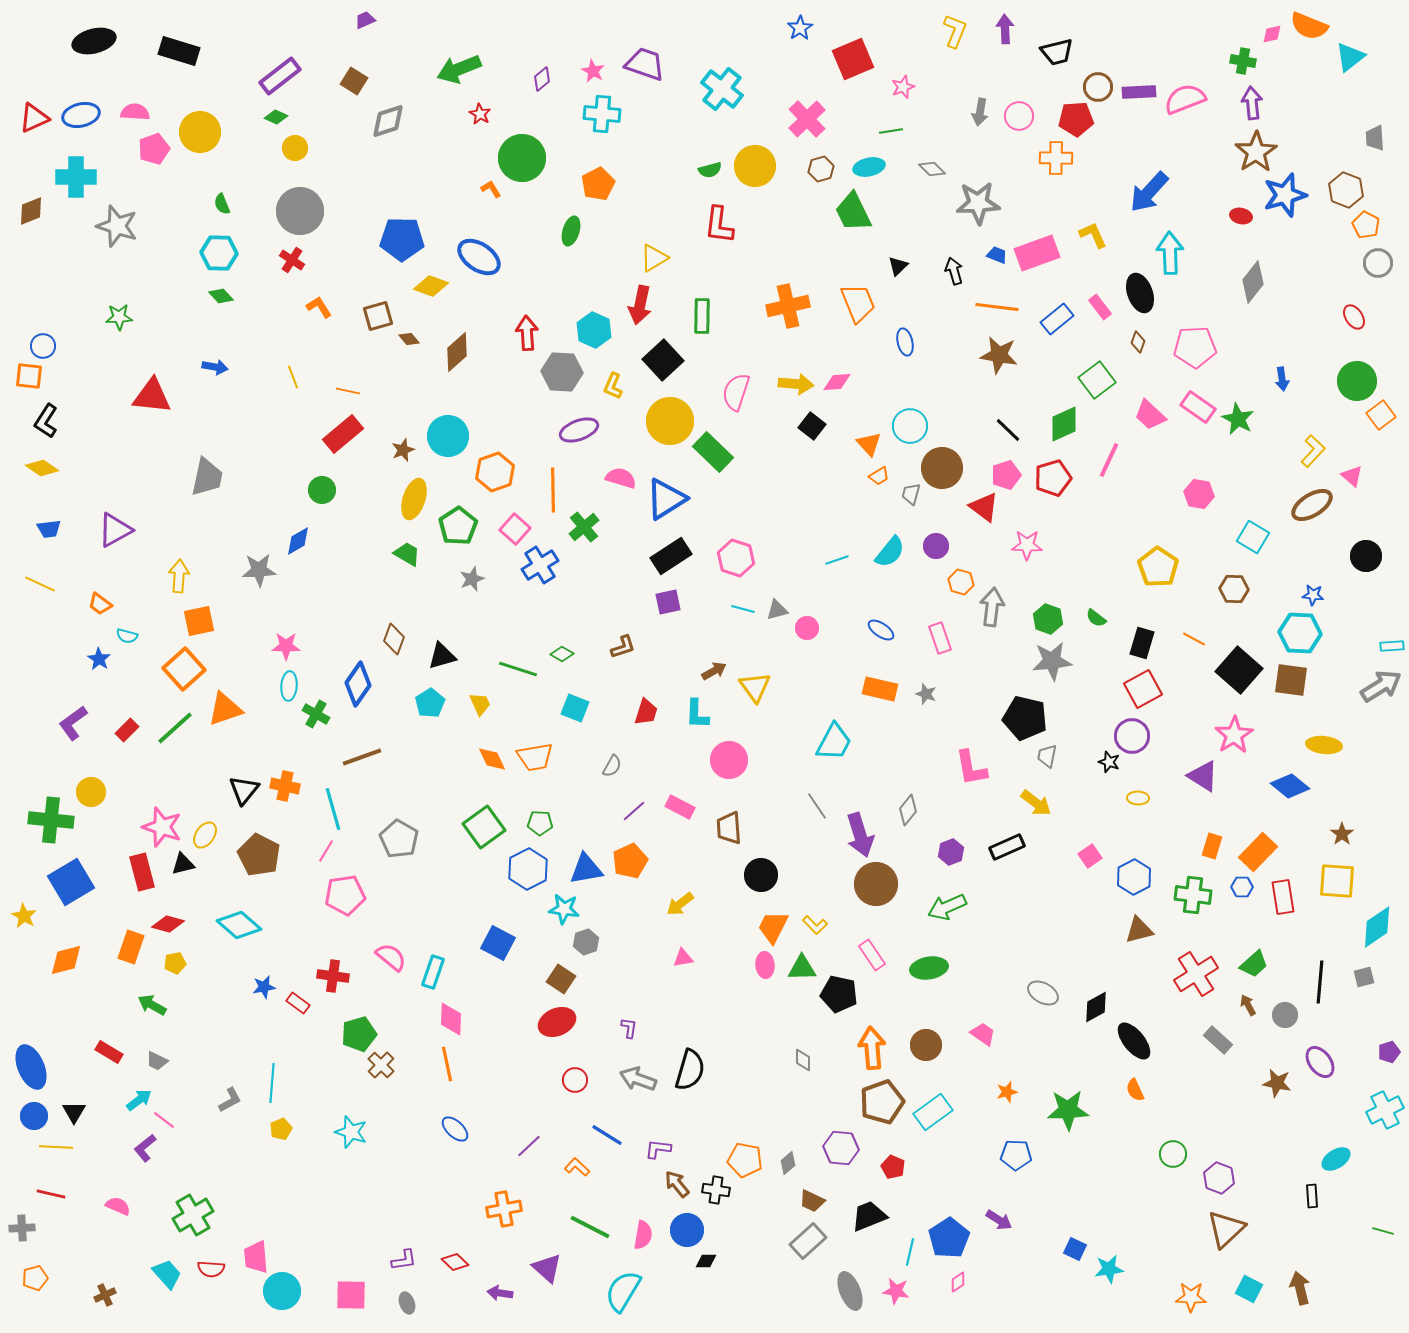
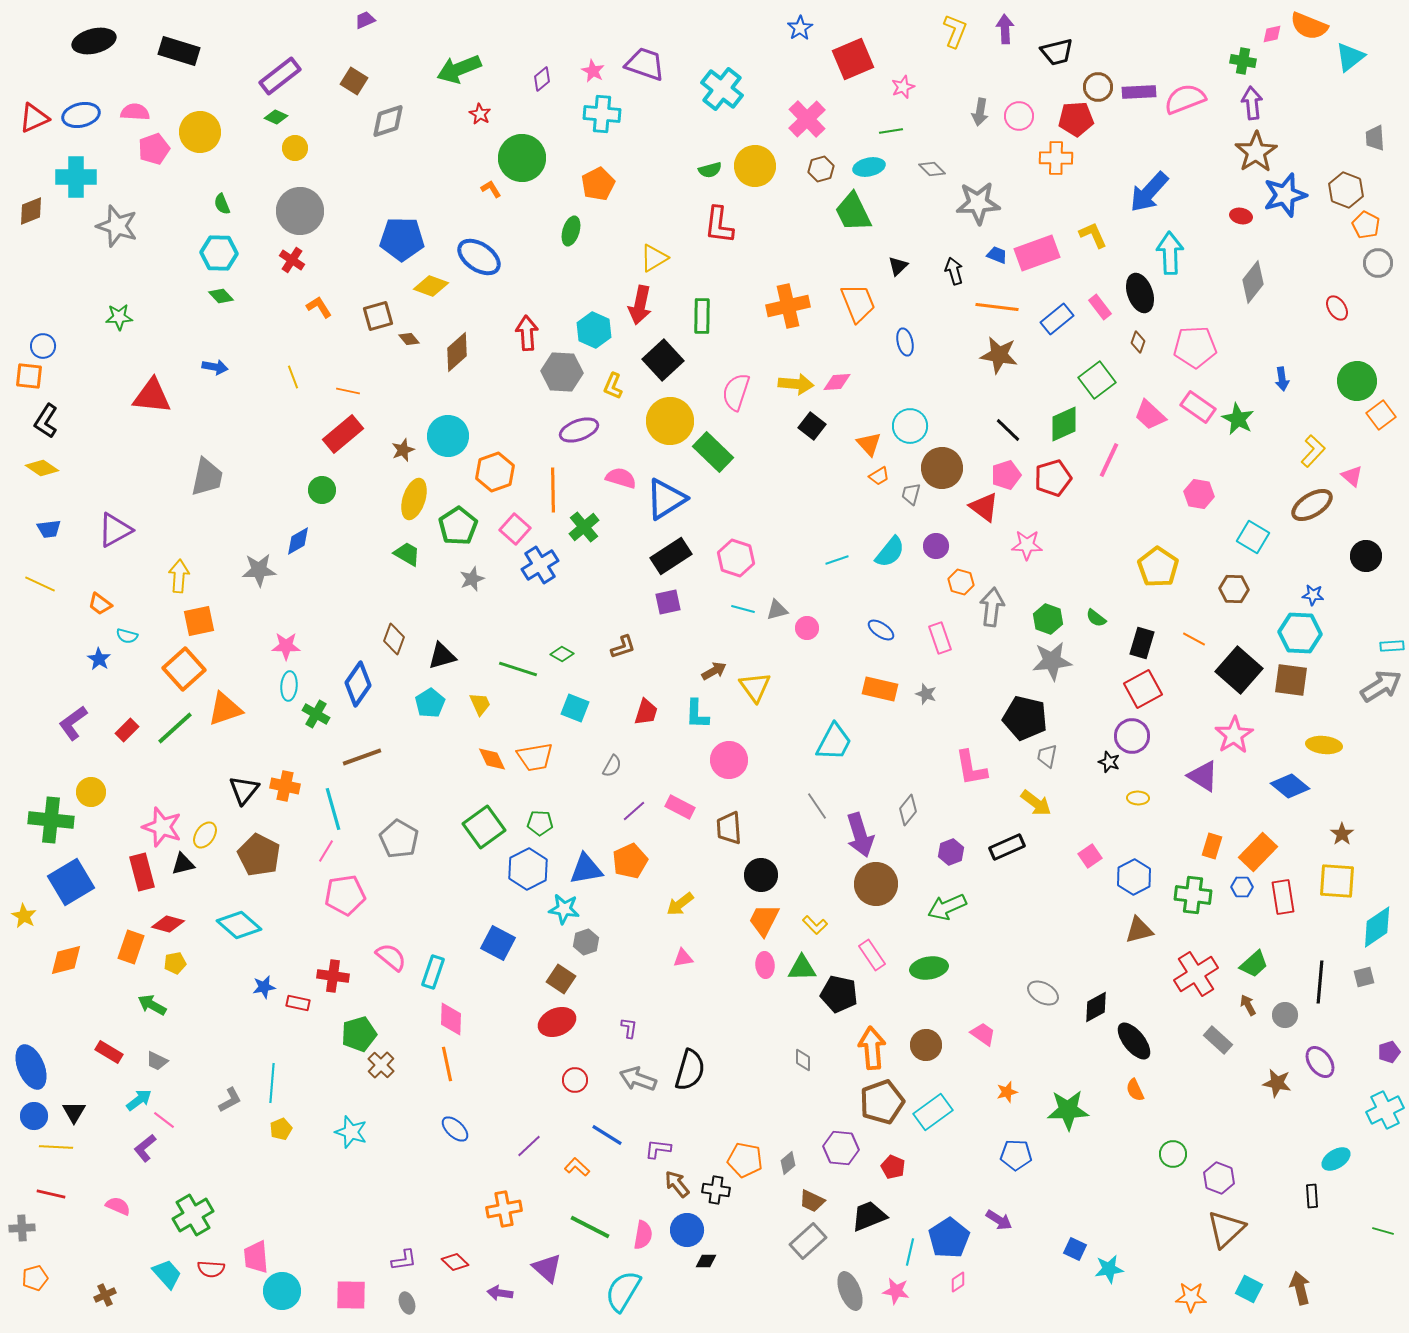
red ellipse at (1354, 317): moved 17 px left, 9 px up
orange trapezoid at (773, 927): moved 9 px left, 7 px up
red rectangle at (298, 1003): rotated 25 degrees counterclockwise
